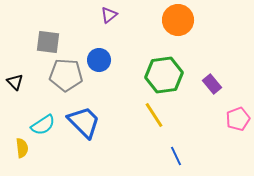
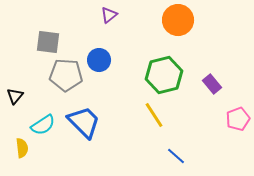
green hexagon: rotated 6 degrees counterclockwise
black triangle: moved 14 px down; rotated 24 degrees clockwise
blue line: rotated 24 degrees counterclockwise
